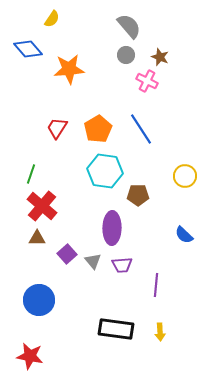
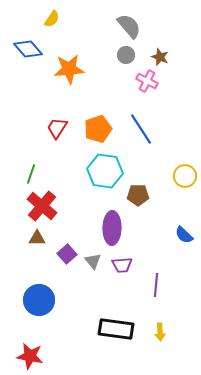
orange pentagon: rotated 12 degrees clockwise
